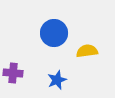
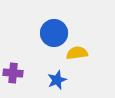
yellow semicircle: moved 10 px left, 2 px down
